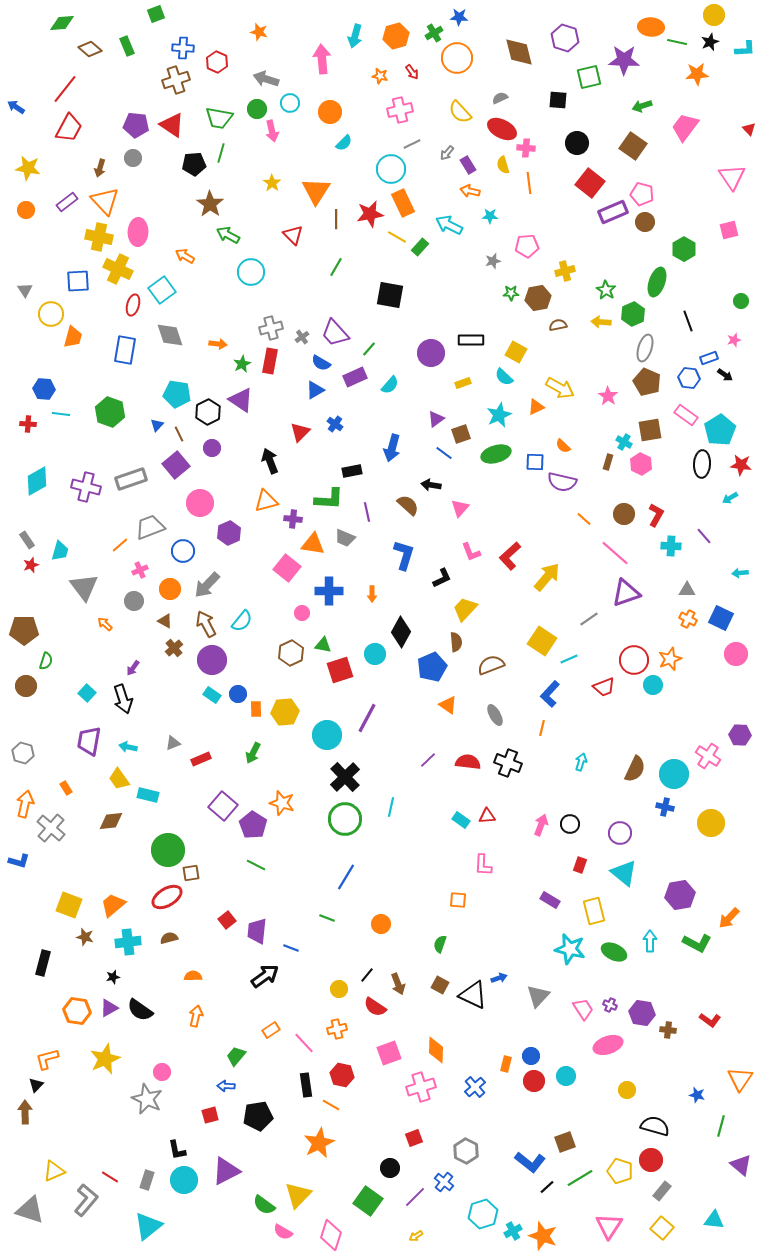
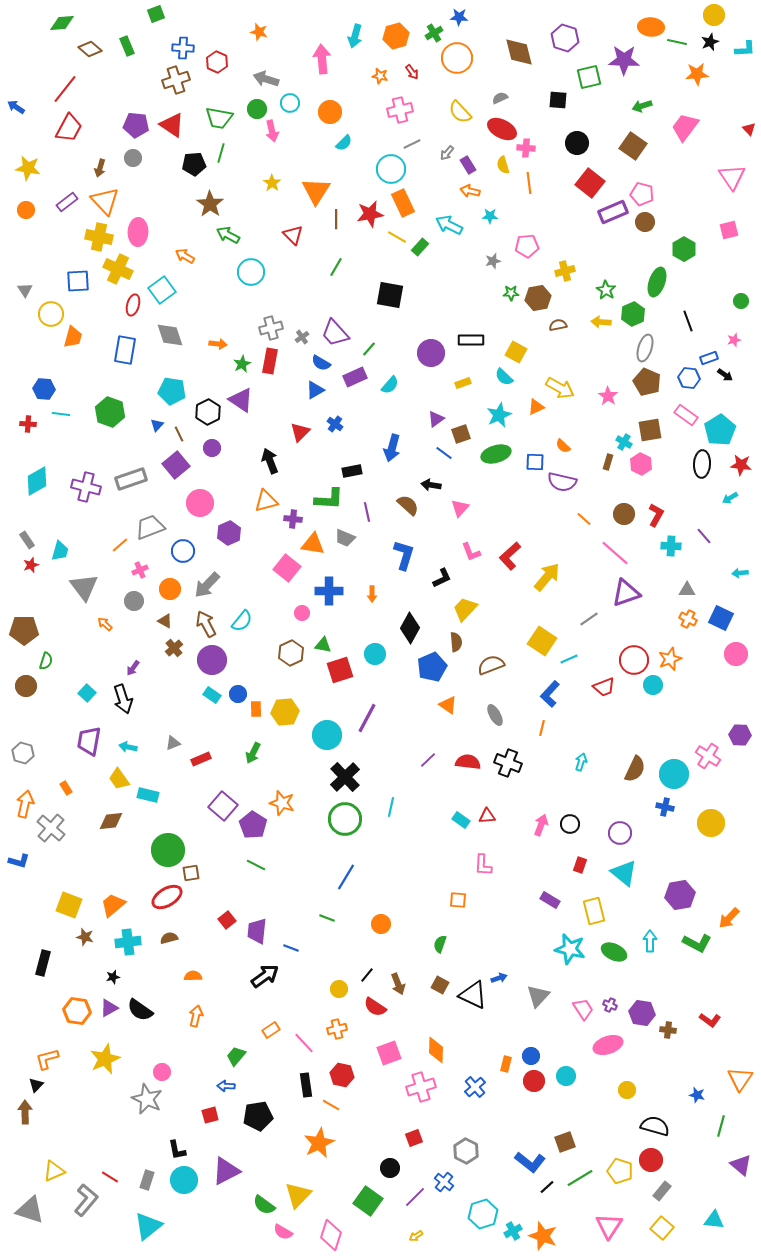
cyan pentagon at (177, 394): moved 5 px left, 3 px up
black diamond at (401, 632): moved 9 px right, 4 px up
